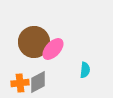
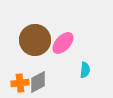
brown circle: moved 1 px right, 2 px up
pink ellipse: moved 10 px right, 6 px up
